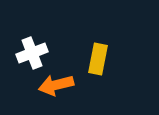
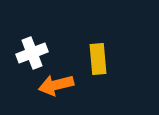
yellow rectangle: rotated 16 degrees counterclockwise
